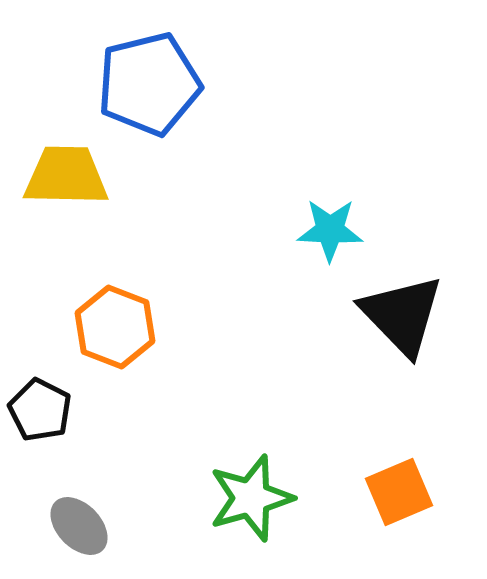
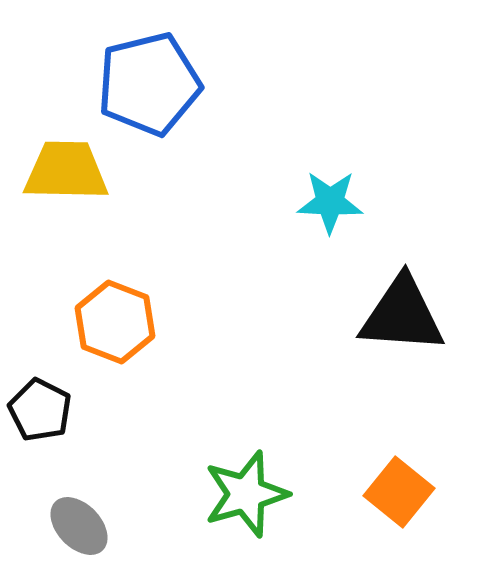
yellow trapezoid: moved 5 px up
cyan star: moved 28 px up
black triangle: rotated 42 degrees counterclockwise
orange hexagon: moved 5 px up
orange square: rotated 28 degrees counterclockwise
green star: moved 5 px left, 4 px up
